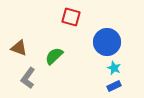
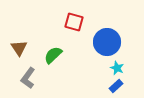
red square: moved 3 px right, 5 px down
brown triangle: rotated 36 degrees clockwise
green semicircle: moved 1 px left, 1 px up
cyan star: moved 3 px right
blue rectangle: moved 2 px right; rotated 16 degrees counterclockwise
